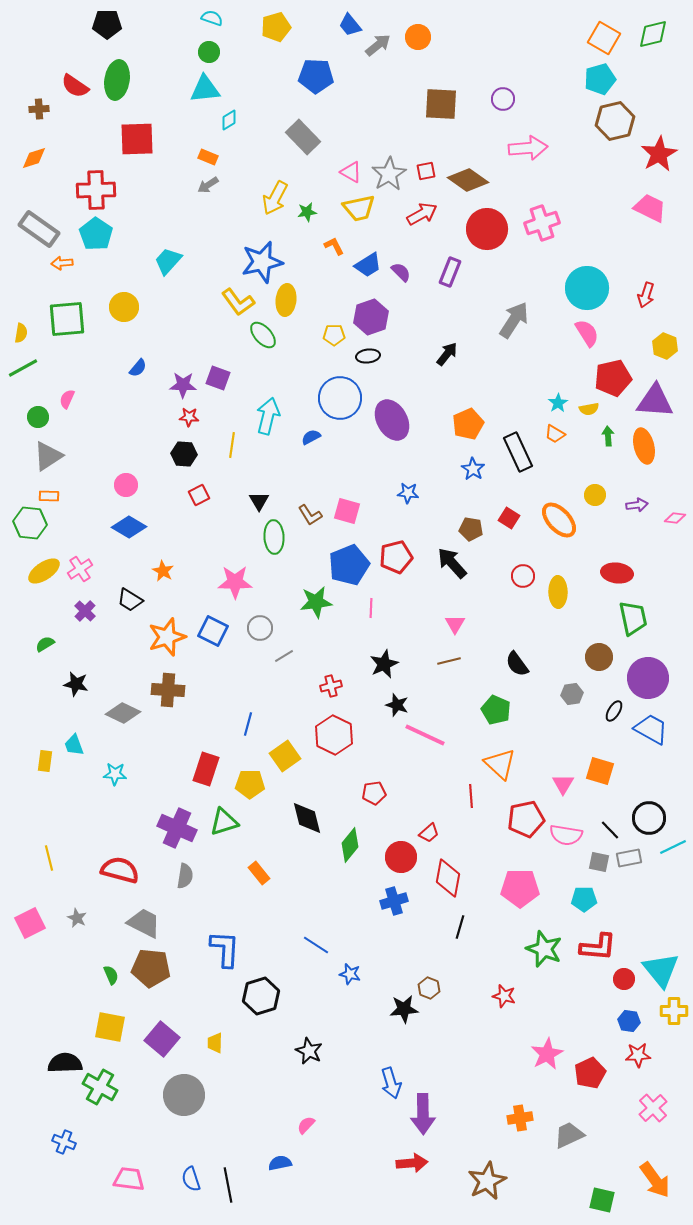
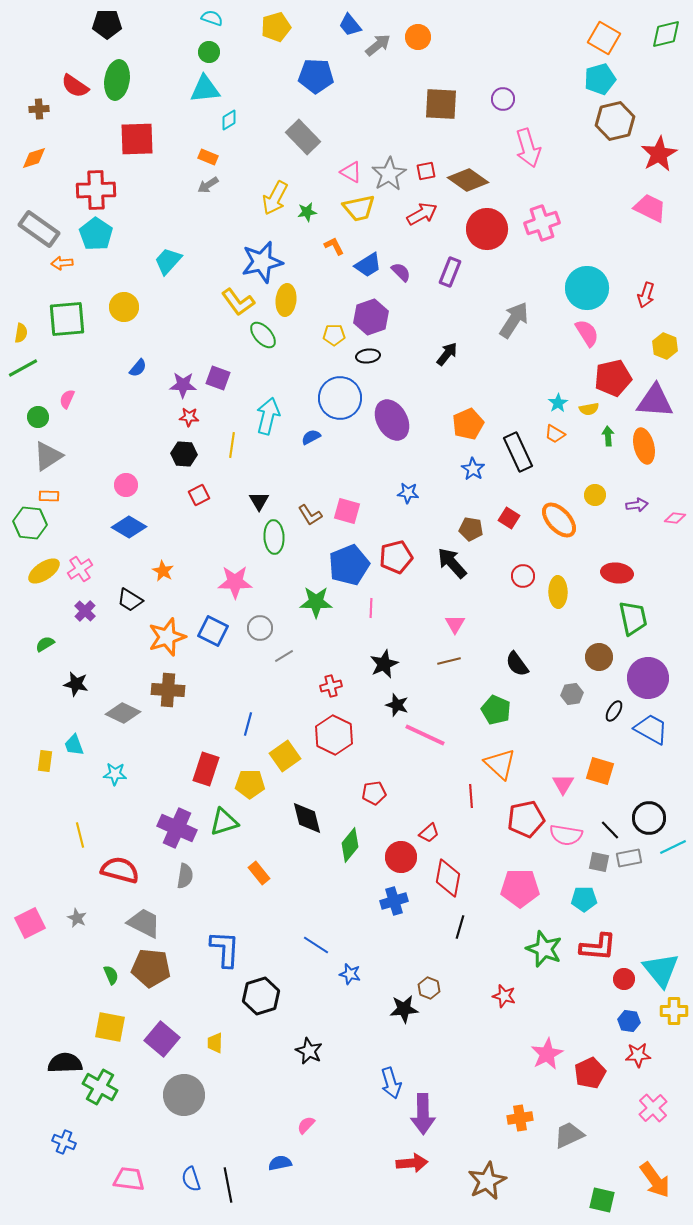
green diamond at (653, 34): moved 13 px right
pink arrow at (528, 148): rotated 78 degrees clockwise
green star at (316, 602): rotated 8 degrees clockwise
yellow line at (49, 858): moved 31 px right, 23 px up
